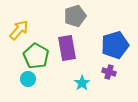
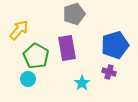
gray pentagon: moved 1 px left, 2 px up
